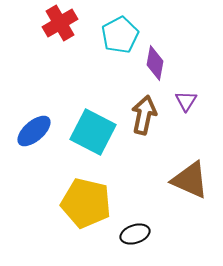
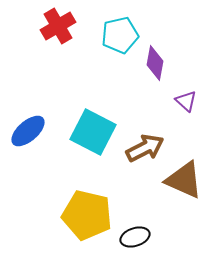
red cross: moved 2 px left, 3 px down
cyan pentagon: rotated 15 degrees clockwise
purple triangle: rotated 20 degrees counterclockwise
brown arrow: moved 1 px right, 33 px down; rotated 51 degrees clockwise
blue ellipse: moved 6 px left
brown triangle: moved 6 px left
yellow pentagon: moved 1 px right, 12 px down
black ellipse: moved 3 px down
